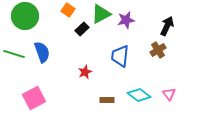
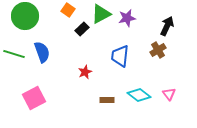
purple star: moved 1 px right, 2 px up
